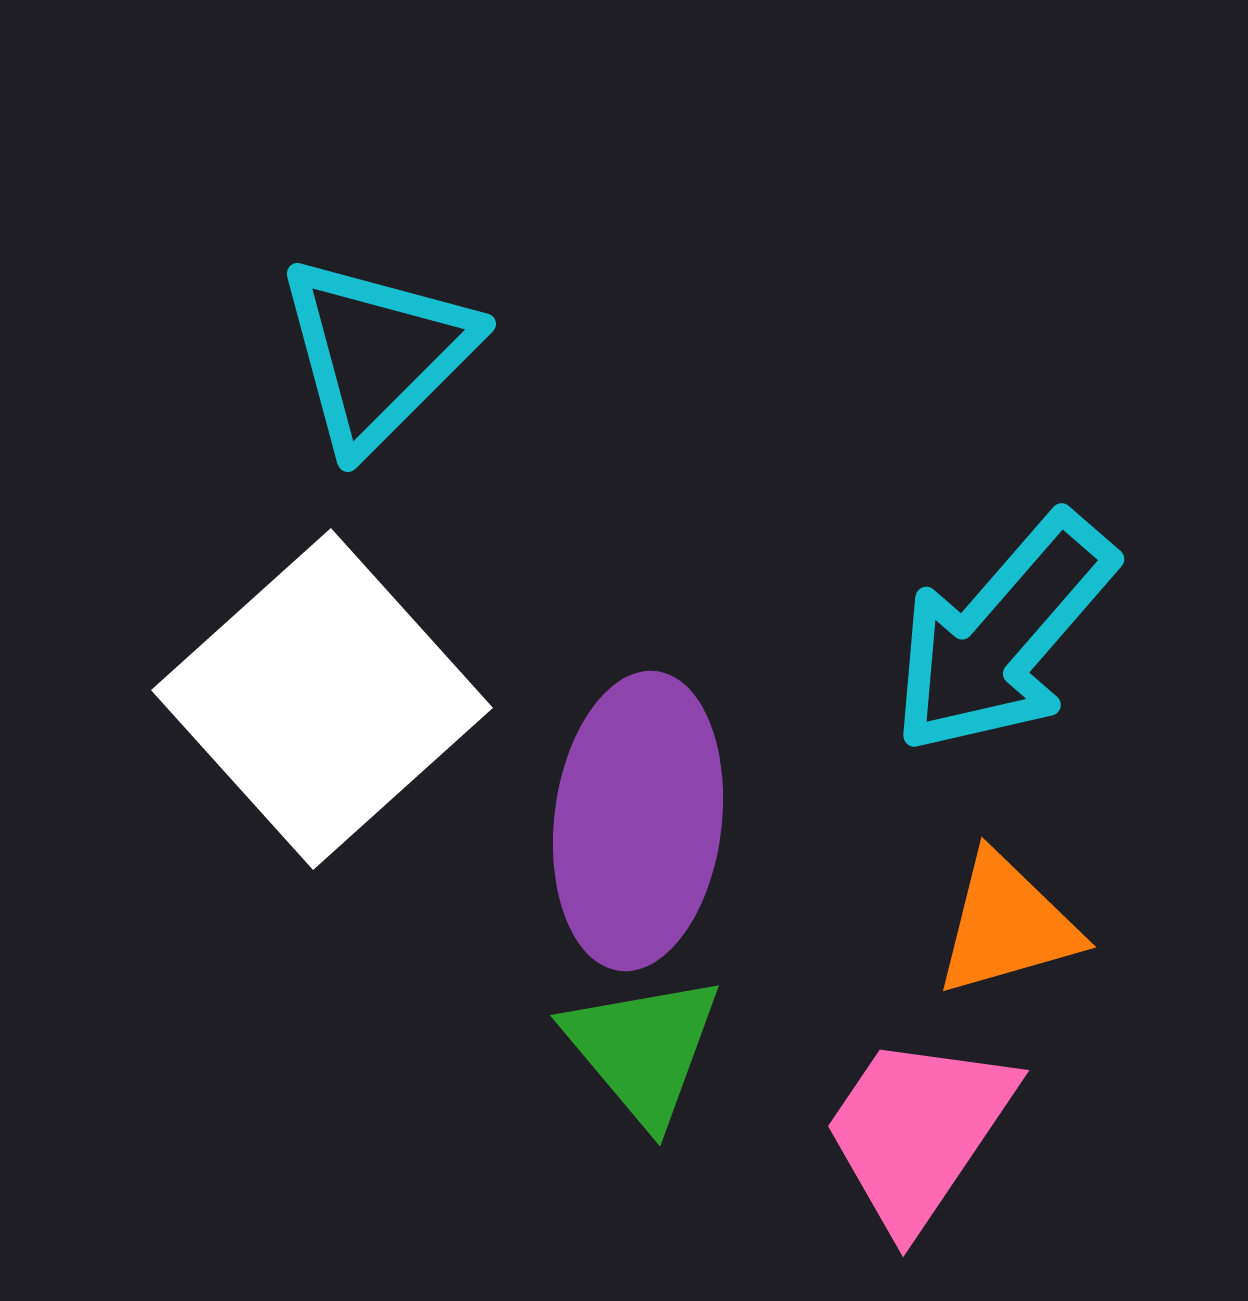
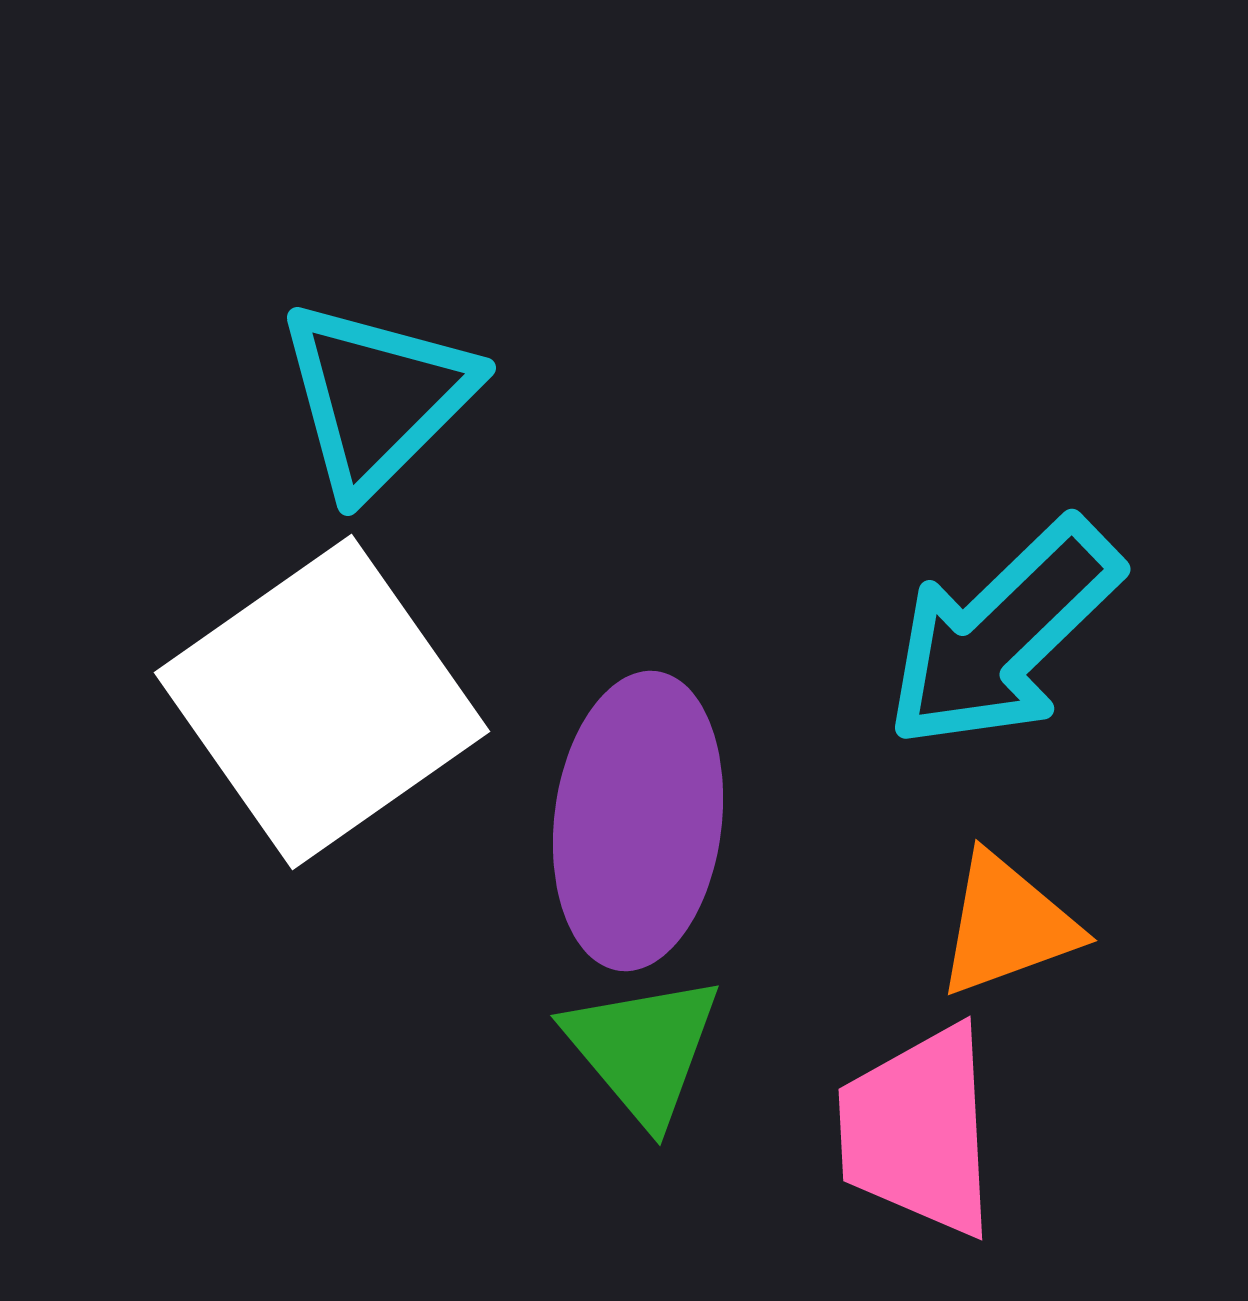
cyan triangle: moved 44 px down
cyan arrow: rotated 5 degrees clockwise
white square: moved 3 px down; rotated 7 degrees clockwise
orange triangle: rotated 4 degrees counterclockwise
pink trapezoid: rotated 37 degrees counterclockwise
